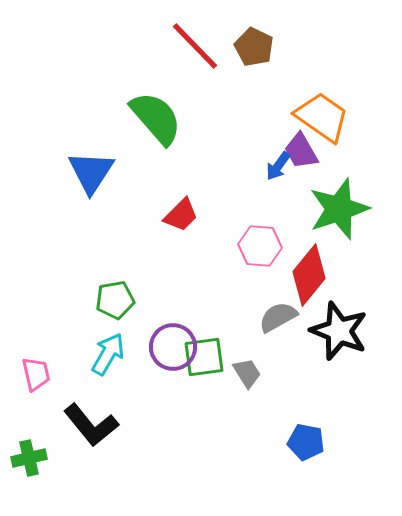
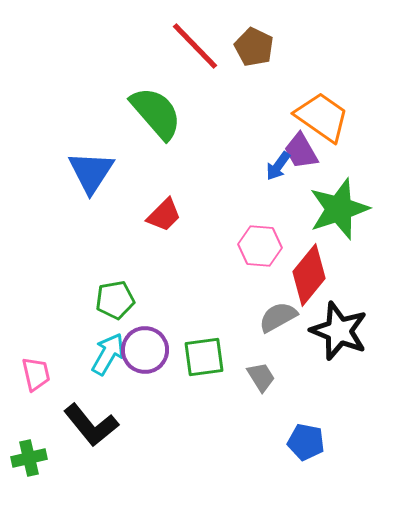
green semicircle: moved 5 px up
red trapezoid: moved 17 px left
purple circle: moved 28 px left, 3 px down
gray trapezoid: moved 14 px right, 4 px down
